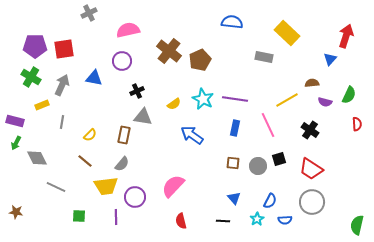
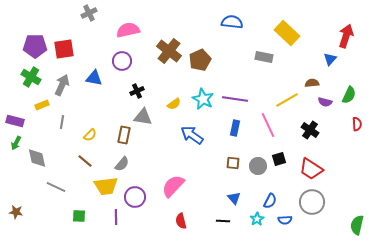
gray diamond at (37, 158): rotated 15 degrees clockwise
